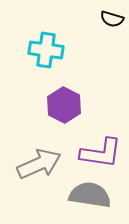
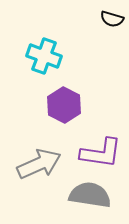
cyan cross: moved 2 px left, 6 px down; rotated 12 degrees clockwise
